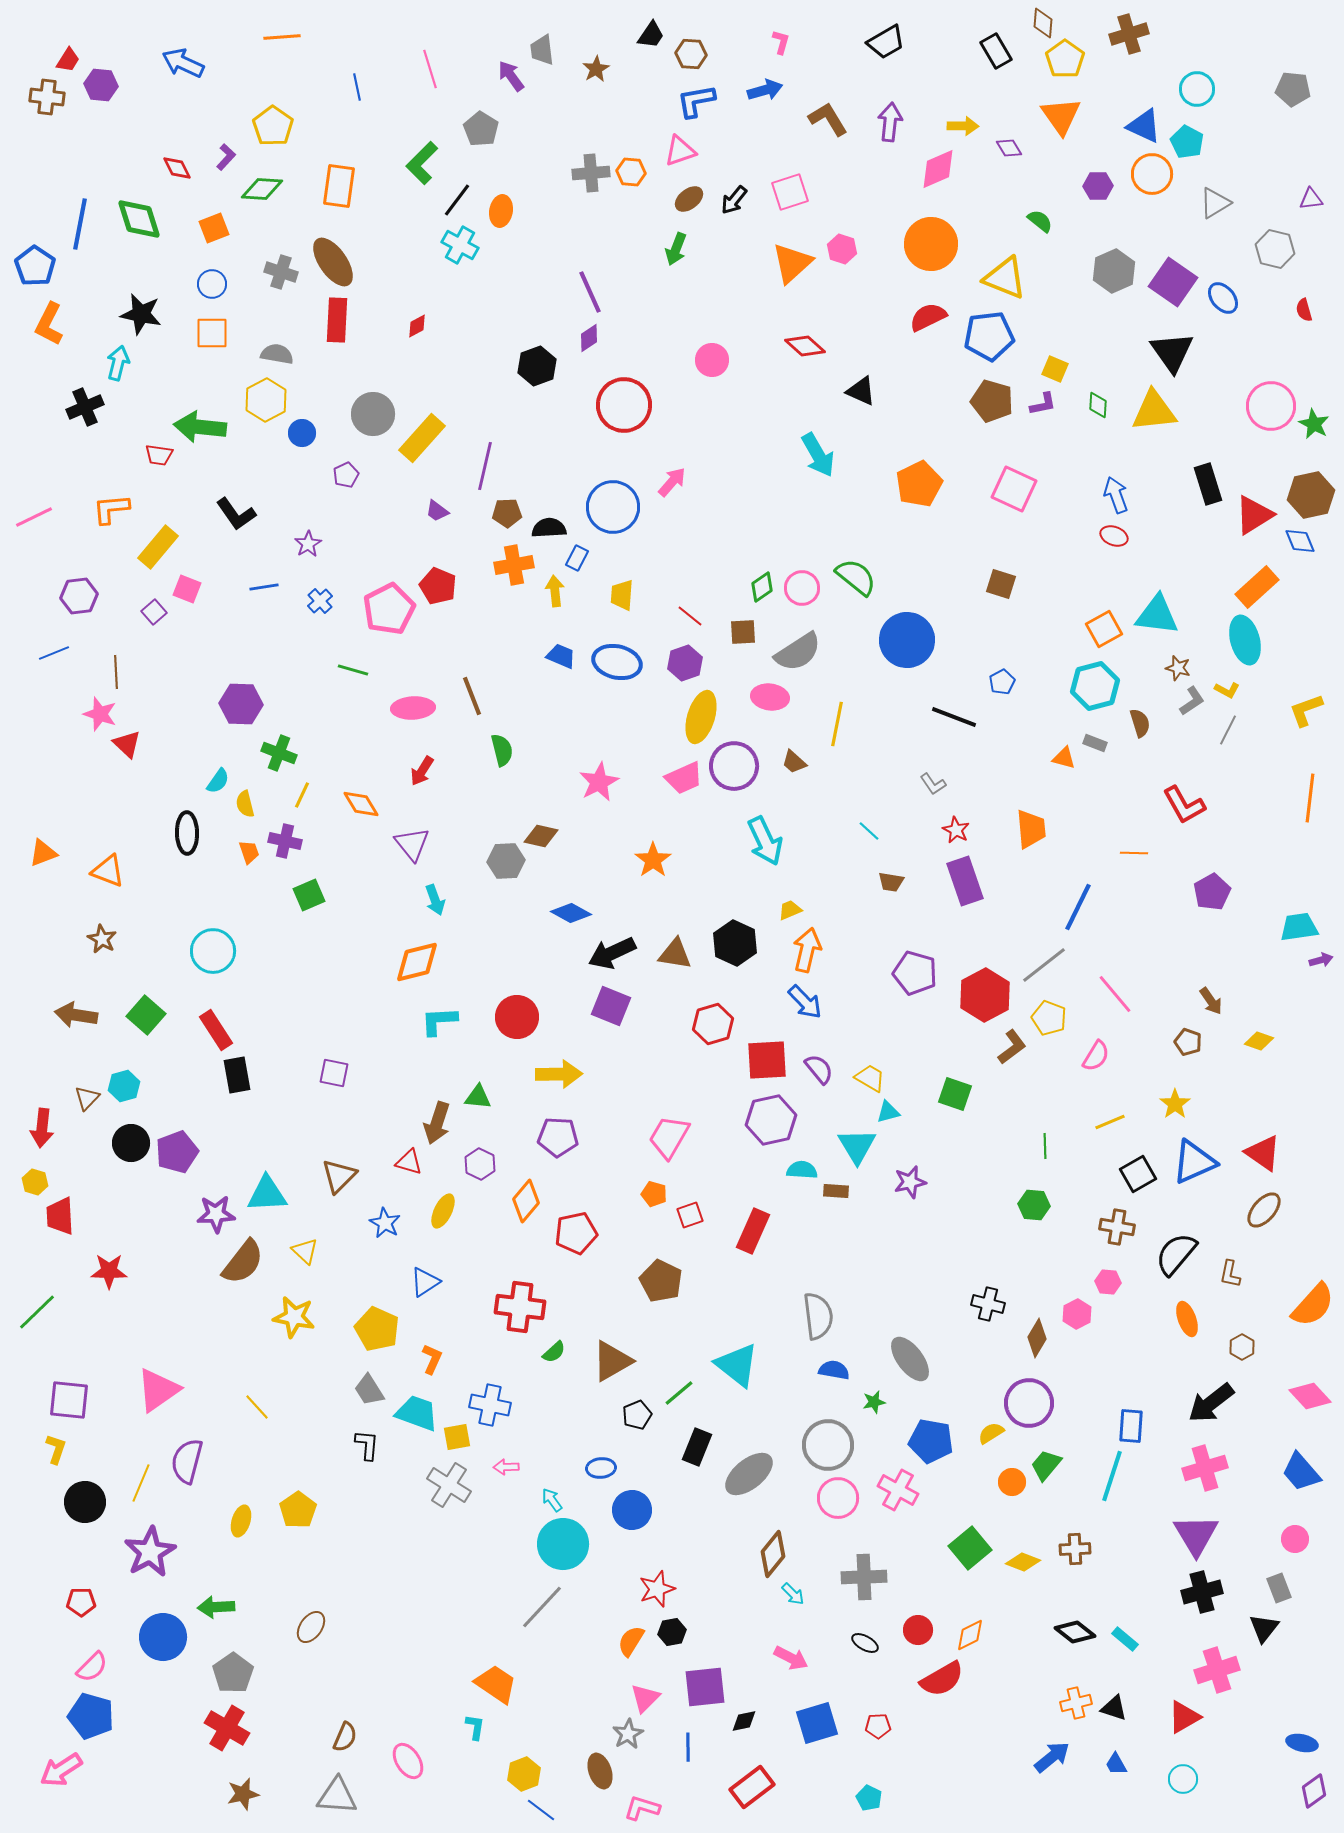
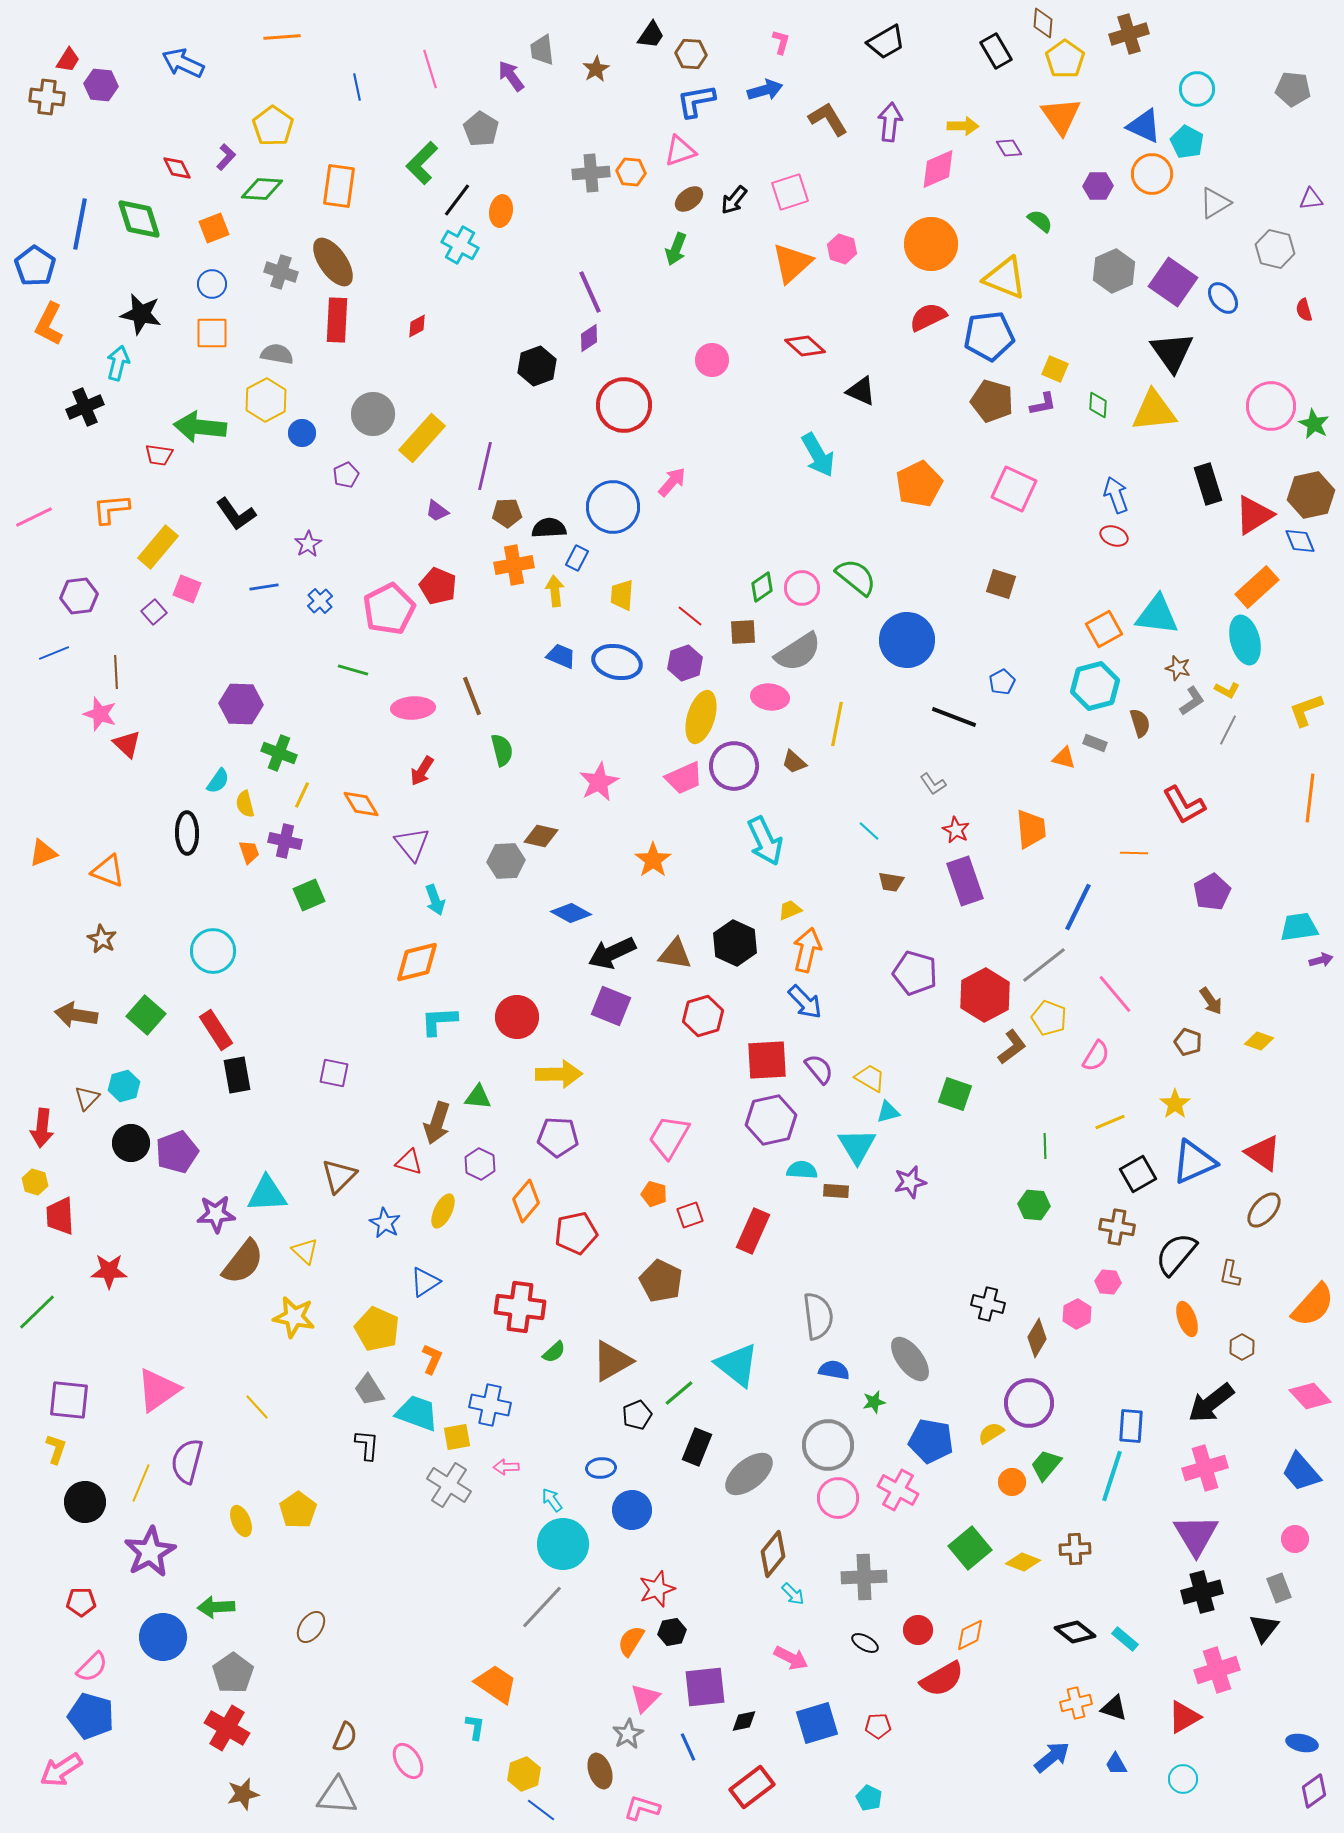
red hexagon at (713, 1024): moved 10 px left, 8 px up
yellow ellipse at (241, 1521): rotated 40 degrees counterclockwise
blue line at (688, 1747): rotated 24 degrees counterclockwise
